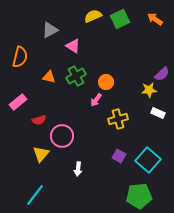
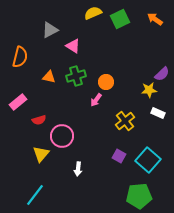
yellow semicircle: moved 3 px up
green cross: rotated 12 degrees clockwise
yellow cross: moved 7 px right, 2 px down; rotated 24 degrees counterclockwise
